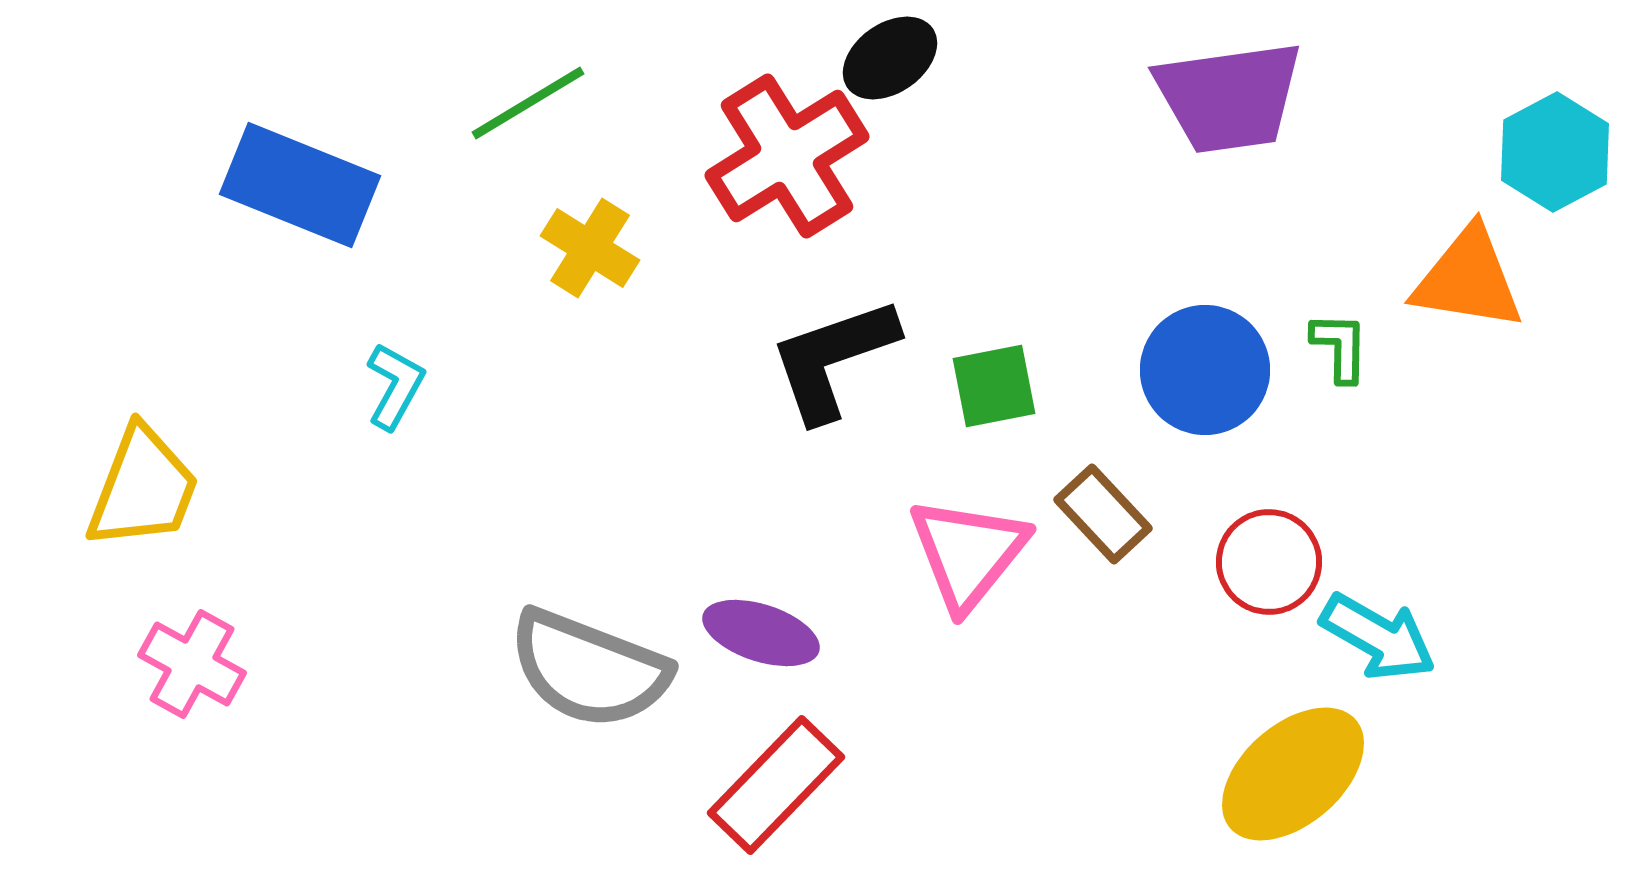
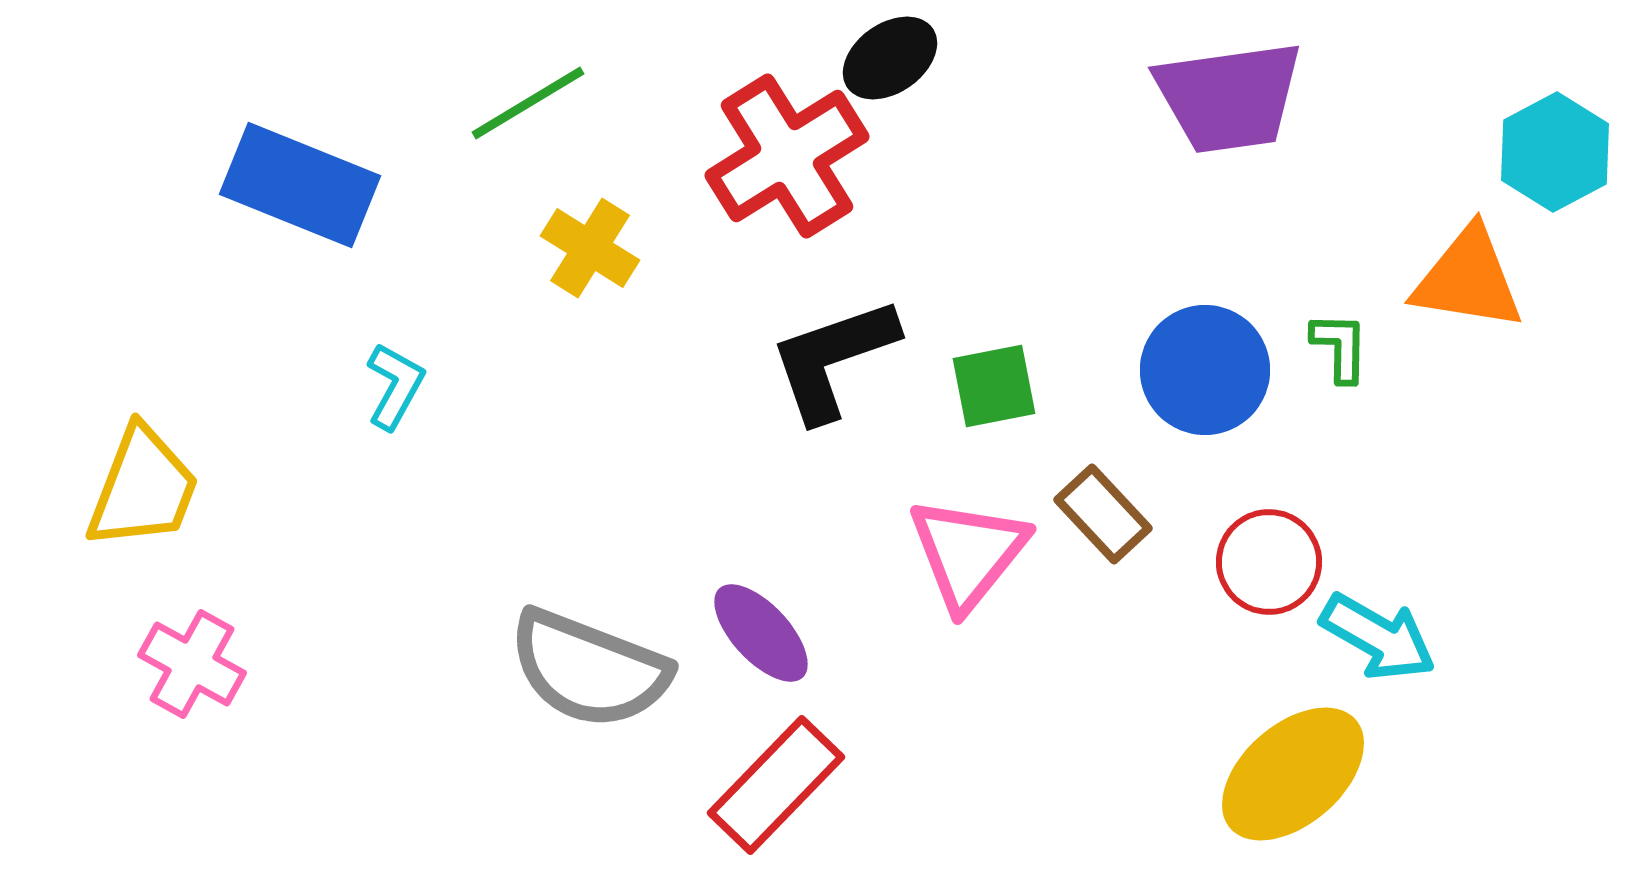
purple ellipse: rotated 29 degrees clockwise
